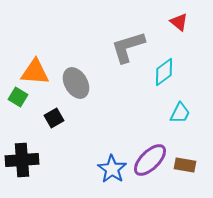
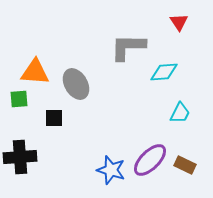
red triangle: rotated 18 degrees clockwise
gray L-shape: rotated 18 degrees clockwise
cyan diamond: rotated 32 degrees clockwise
gray ellipse: moved 1 px down
green square: moved 1 px right, 2 px down; rotated 36 degrees counterclockwise
black square: rotated 30 degrees clockwise
black cross: moved 2 px left, 3 px up
brown rectangle: rotated 15 degrees clockwise
blue star: moved 1 px left, 1 px down; rotated 16 degrees counterclockwise
